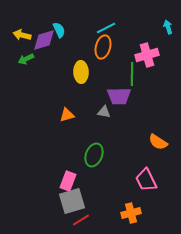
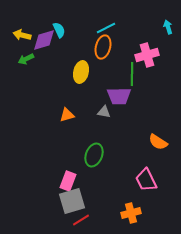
yellow ellipse: rotated 15 degrees clockwise
